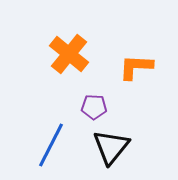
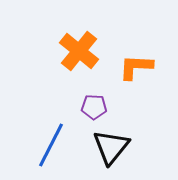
orange cross: moved 10 px right, 3 px up
